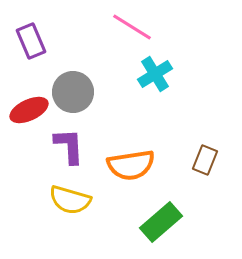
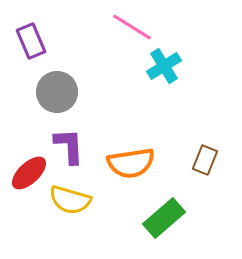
cyan cross: moved 9 px right, 8 px up
gray circle: moved 16 px left
red ellipse: moved 63 px down; rotated 18 degrees counterclockwise
orange semicircle: moved 2 px up
green rectangle: moved 3 px right, 4 px up
